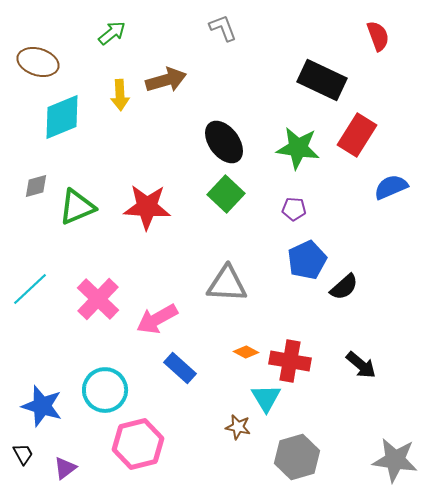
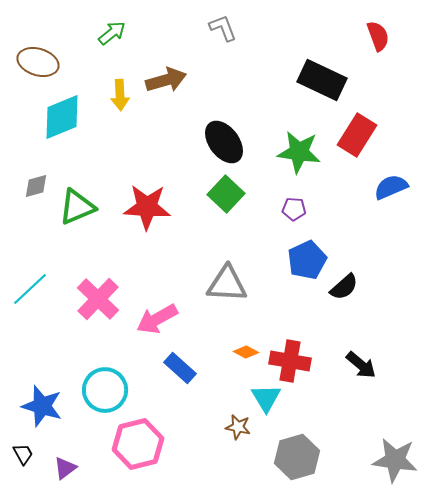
green star: moved 1 px right, 4 px down
